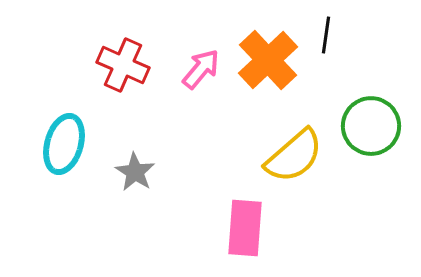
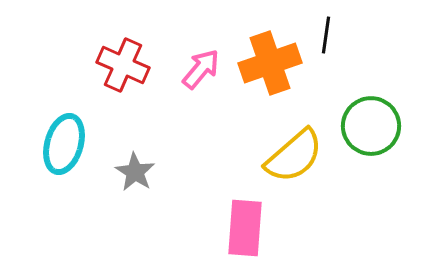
orange cross: moved 2 px right, 3 px down; rotated 24 degrees clockwise
